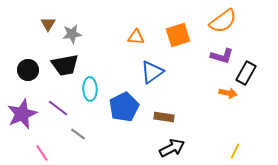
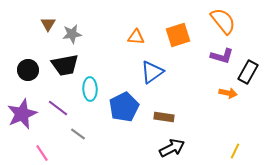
orange semicircle: rotated 92 degrees counterclockwise
black rectangle: moved 2 px right, 1 px up
